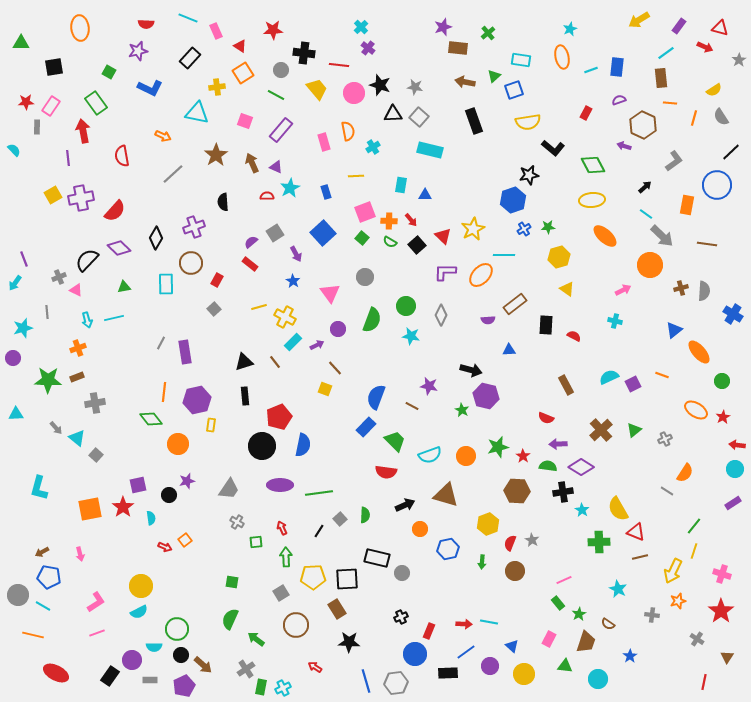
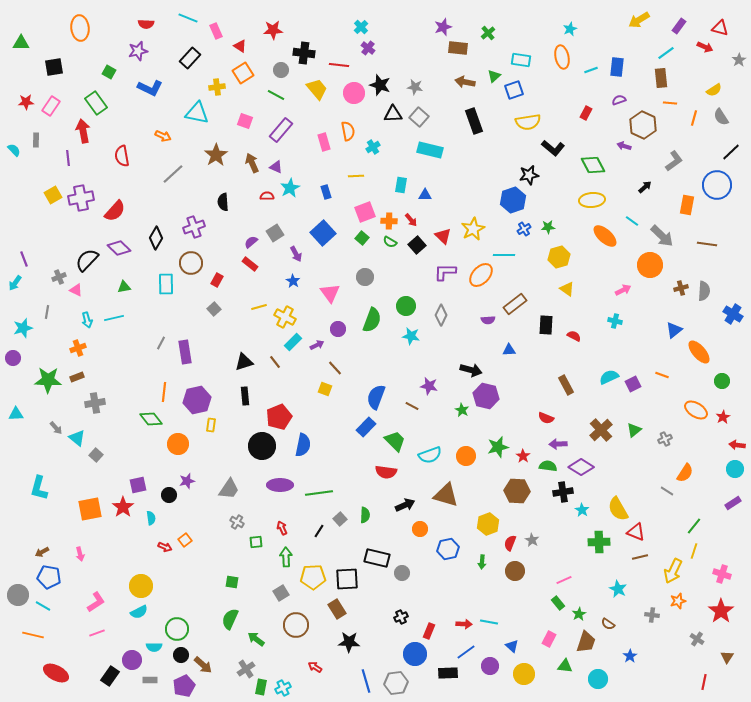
gray rectangle at (37, 127): moved 1 px left, 13 px down
cyan line at (646, 214): moved 14 px left, 7 px down
gray line at (47, 312): rotated 16 degrees clockwise
